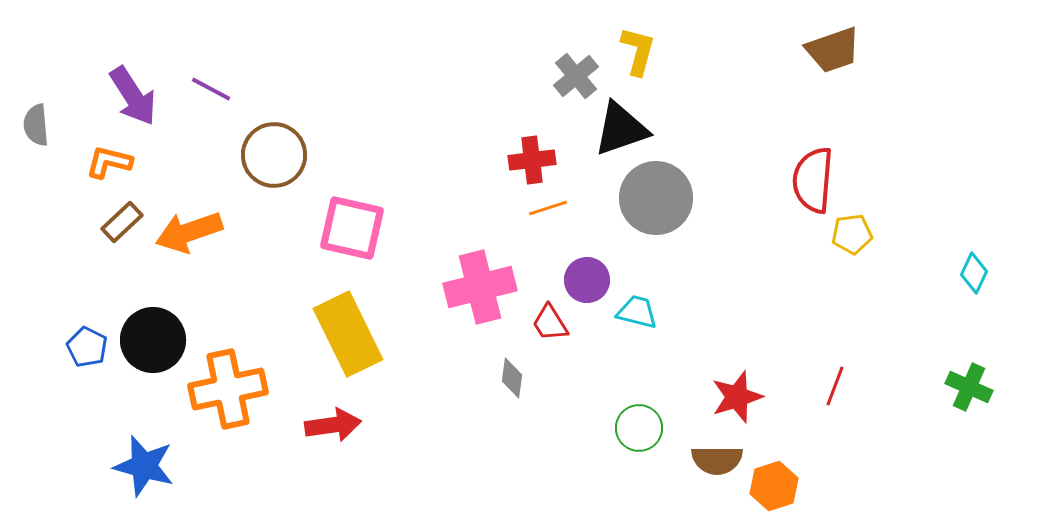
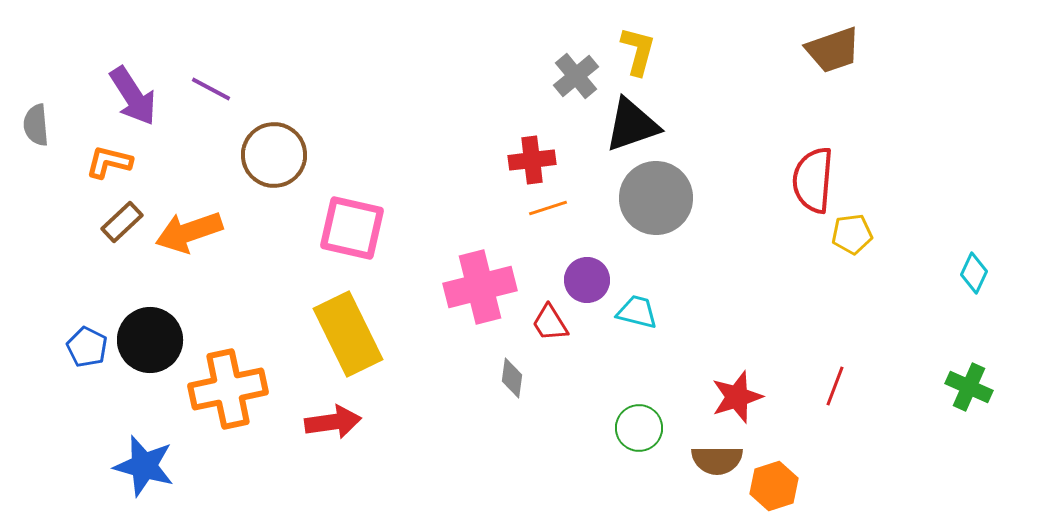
black triangle: moved 11 px right, 4 px up
black circle: moved 3 px left
red arrow: moved 3 px up
